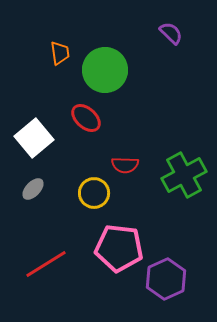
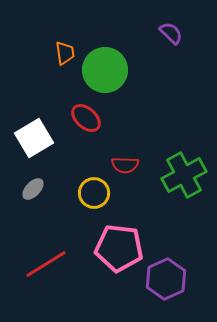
orange trapezoid: moved 5 px right
white square: rotated 9 degrees clockwise
